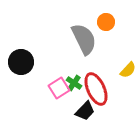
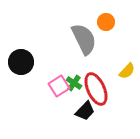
yellow semicircle: moved 1 px left, 1 px down
pink square: moved 2 px up
